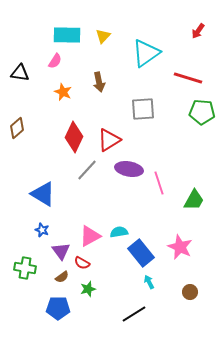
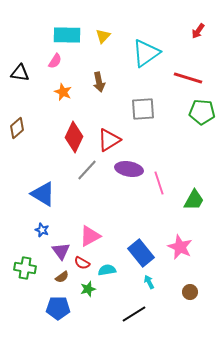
cyan semicircle: moved 12 px left, 38 px down
